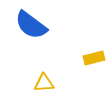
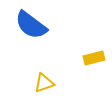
yellow triangle: rotated 15 degrees counterclockwise
